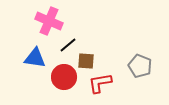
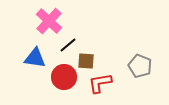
pink cross: rotated 20 degrees clockwise
